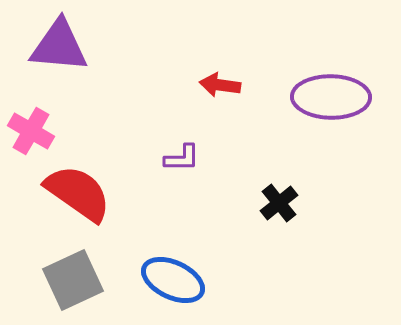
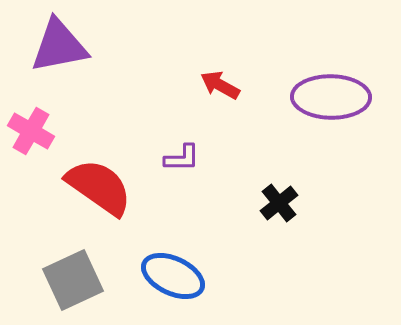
purple triangle: rotated 16 degrees counterclockwise
red arrow: rotated 21 degrees clockwise
red semicircle: moved 21 px right, 6 px up
blue ellipse: moved 4 px up
